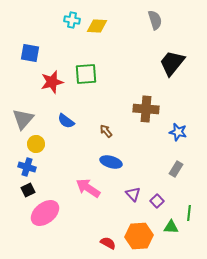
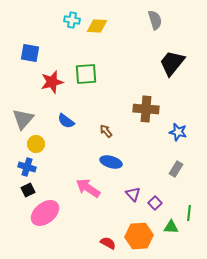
purple square: moved 2 px left, 2 px down
